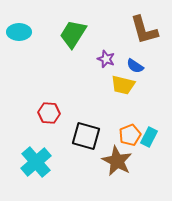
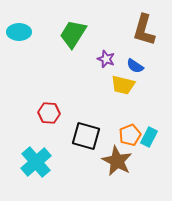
brown L-shape: rotated 32 degrees clockwise
